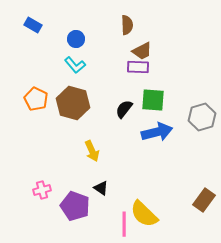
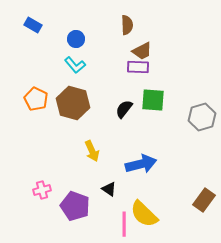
blue arrow: moved 16 px left, 32 px down
black triangle: moved 8 px right, 1 px down
